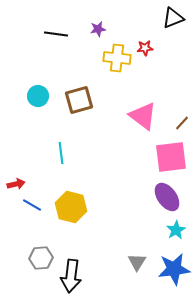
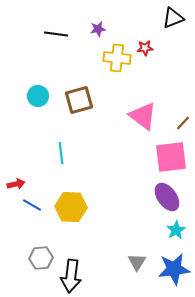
brown line: moved 1 px right
yellow hexagon: rotated 12 degrees counterclockwise
